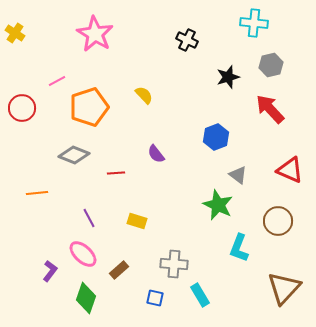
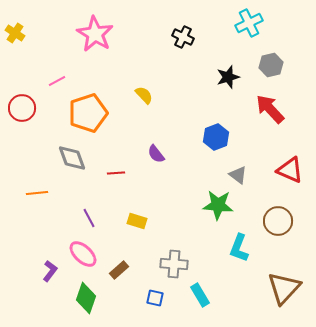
cyan cross: moved 5 px left; rotated 32 degrees counterclockwise
black cross: moved 4 px left, 3 px up
orange pentagon: moved 1 px left, 6 px down
gray diamond: moved 2 px left, 3 px down; rotated 48 degrees clockwise
green star: rotated 20 degrees counterclockwise
